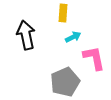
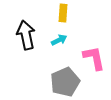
cyan arrow: moved 14 px left, 3 px down
